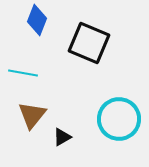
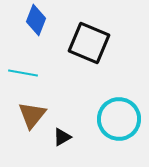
blue diamond: moved 1 px left
